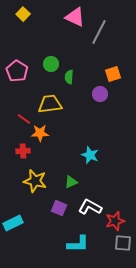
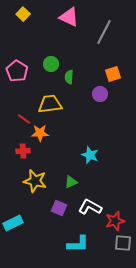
pink triangle: moved 6 px left
gray line: moved 5 px right
